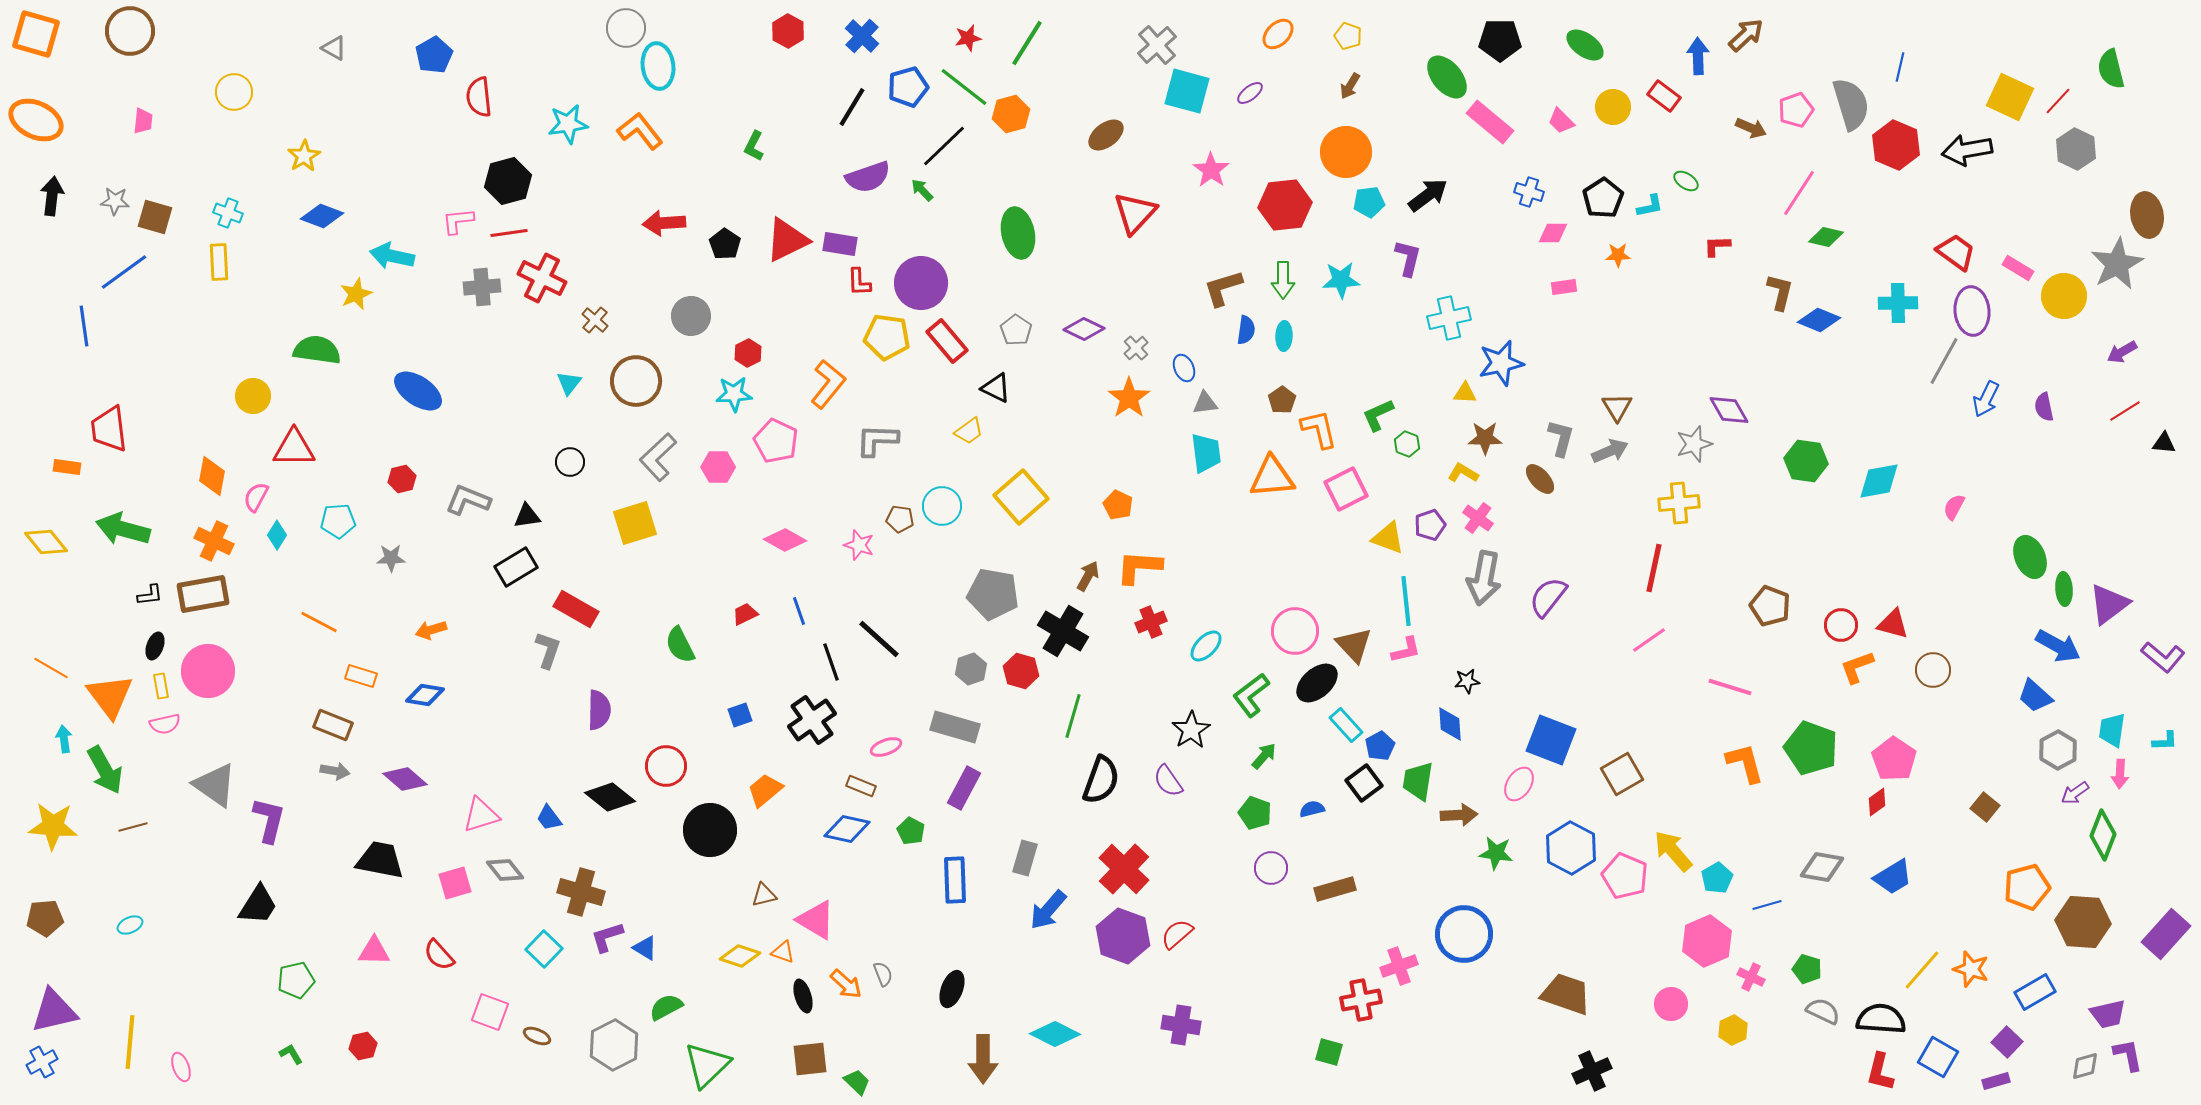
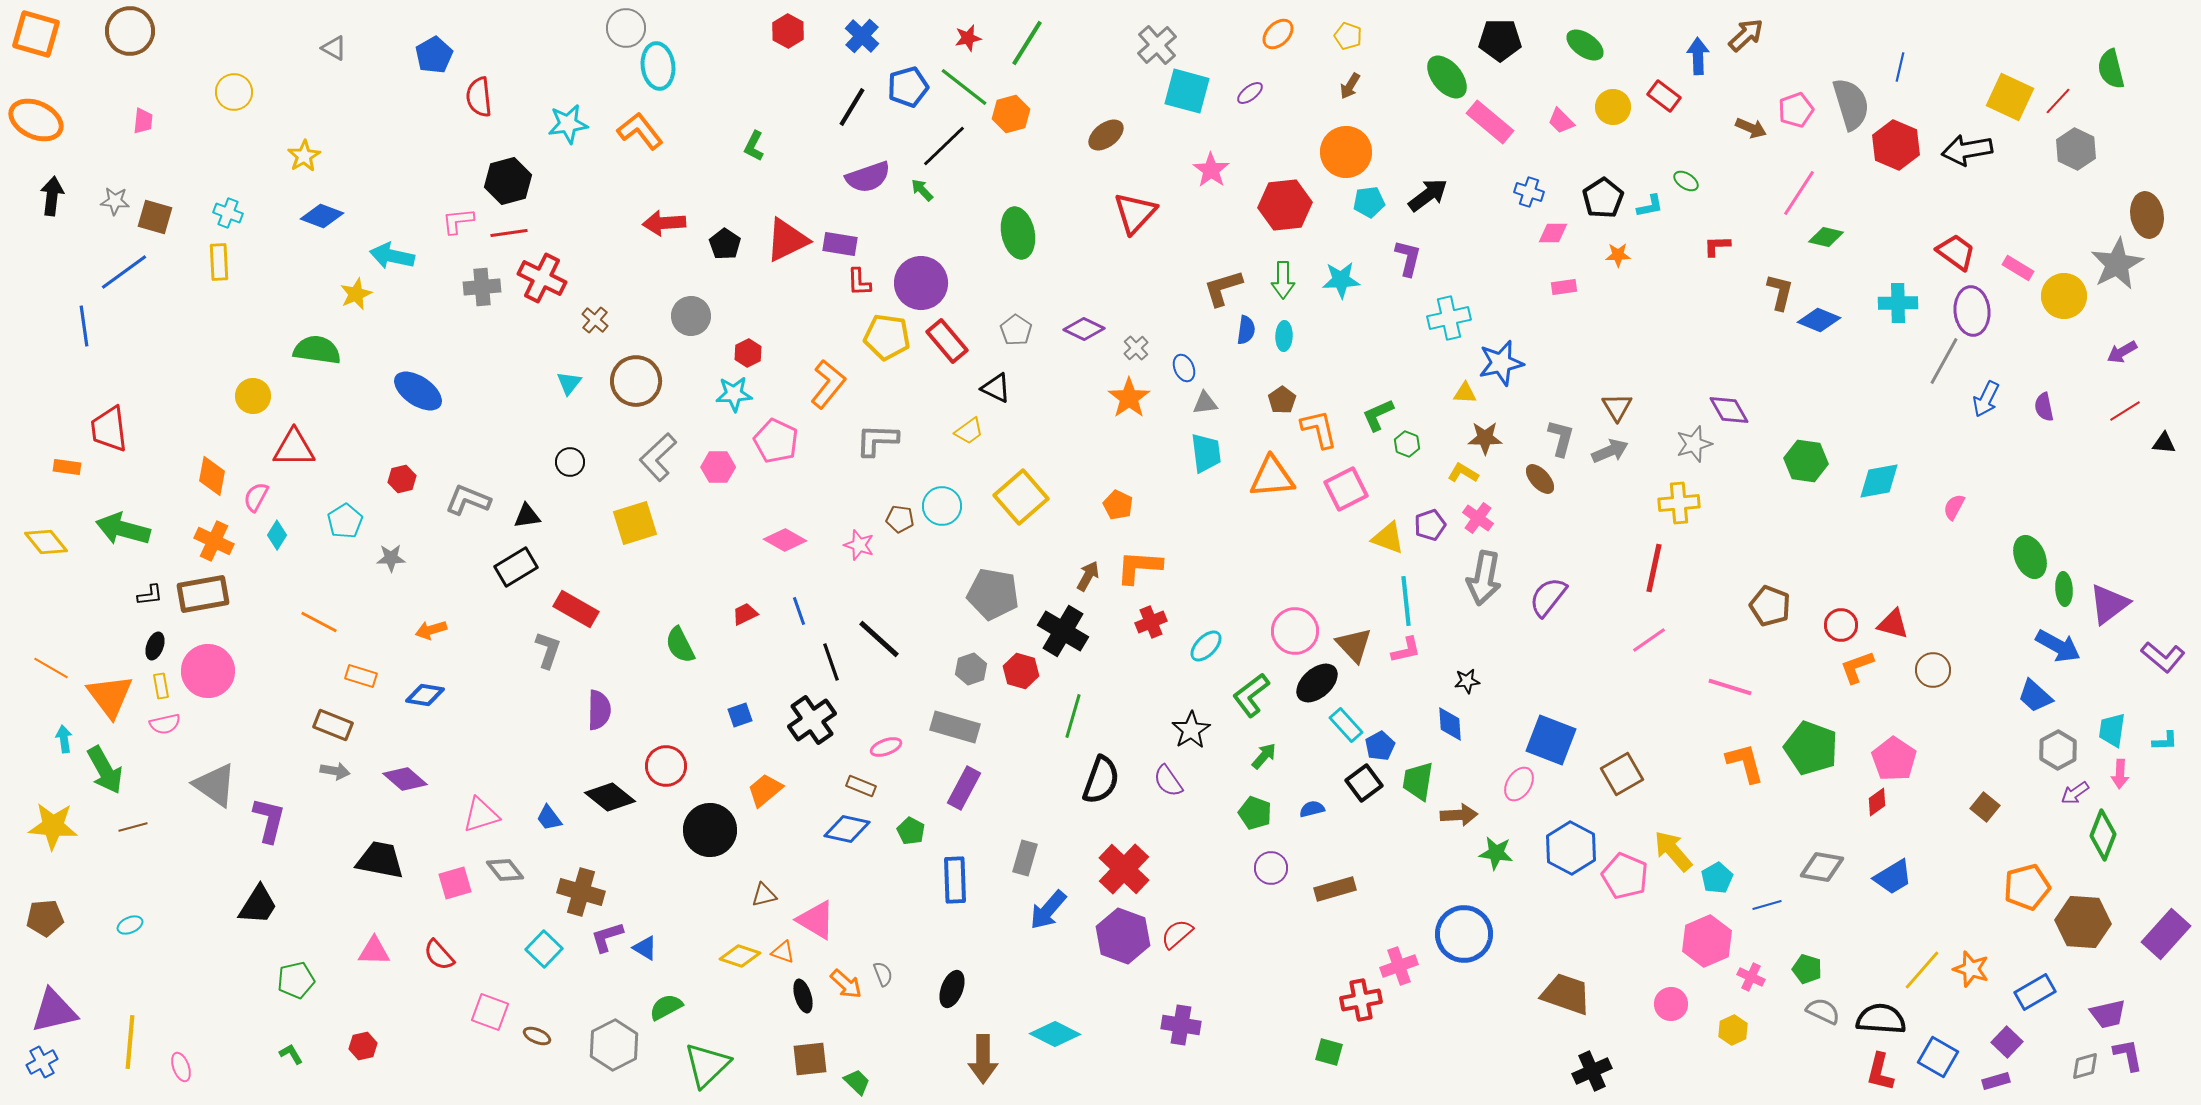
cyan pentagon at (338, 521): moved 7 px right; rotated 28 degrees counterclockwise
